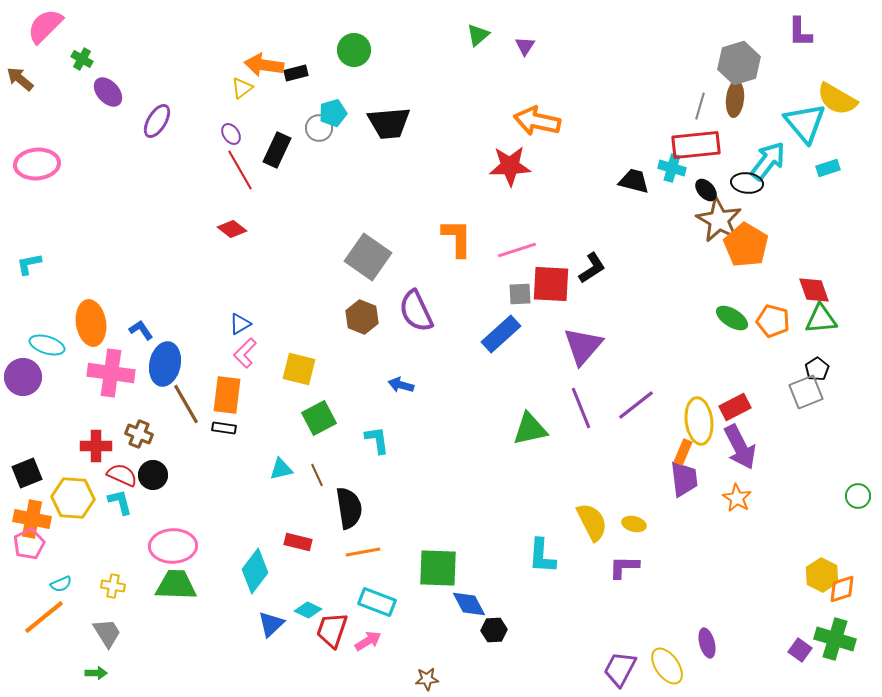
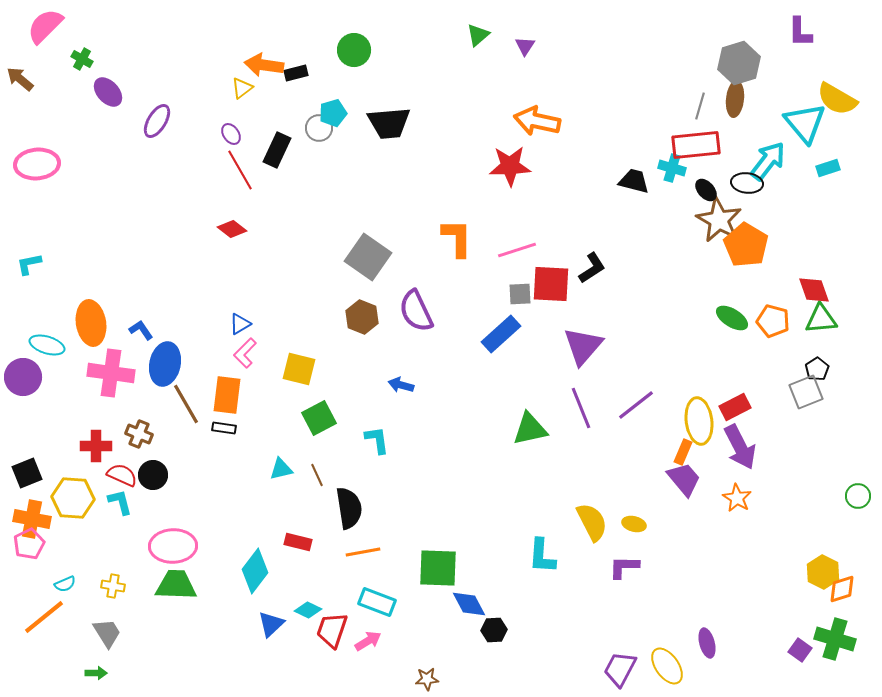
purple trapezoid at (684, 479): rotated 33 degrees counterclockwise
yellow hexagon at (822, 575): moved 1 px right, 3 px up
cyan semicircle at (61, 584): moved 4 px right
